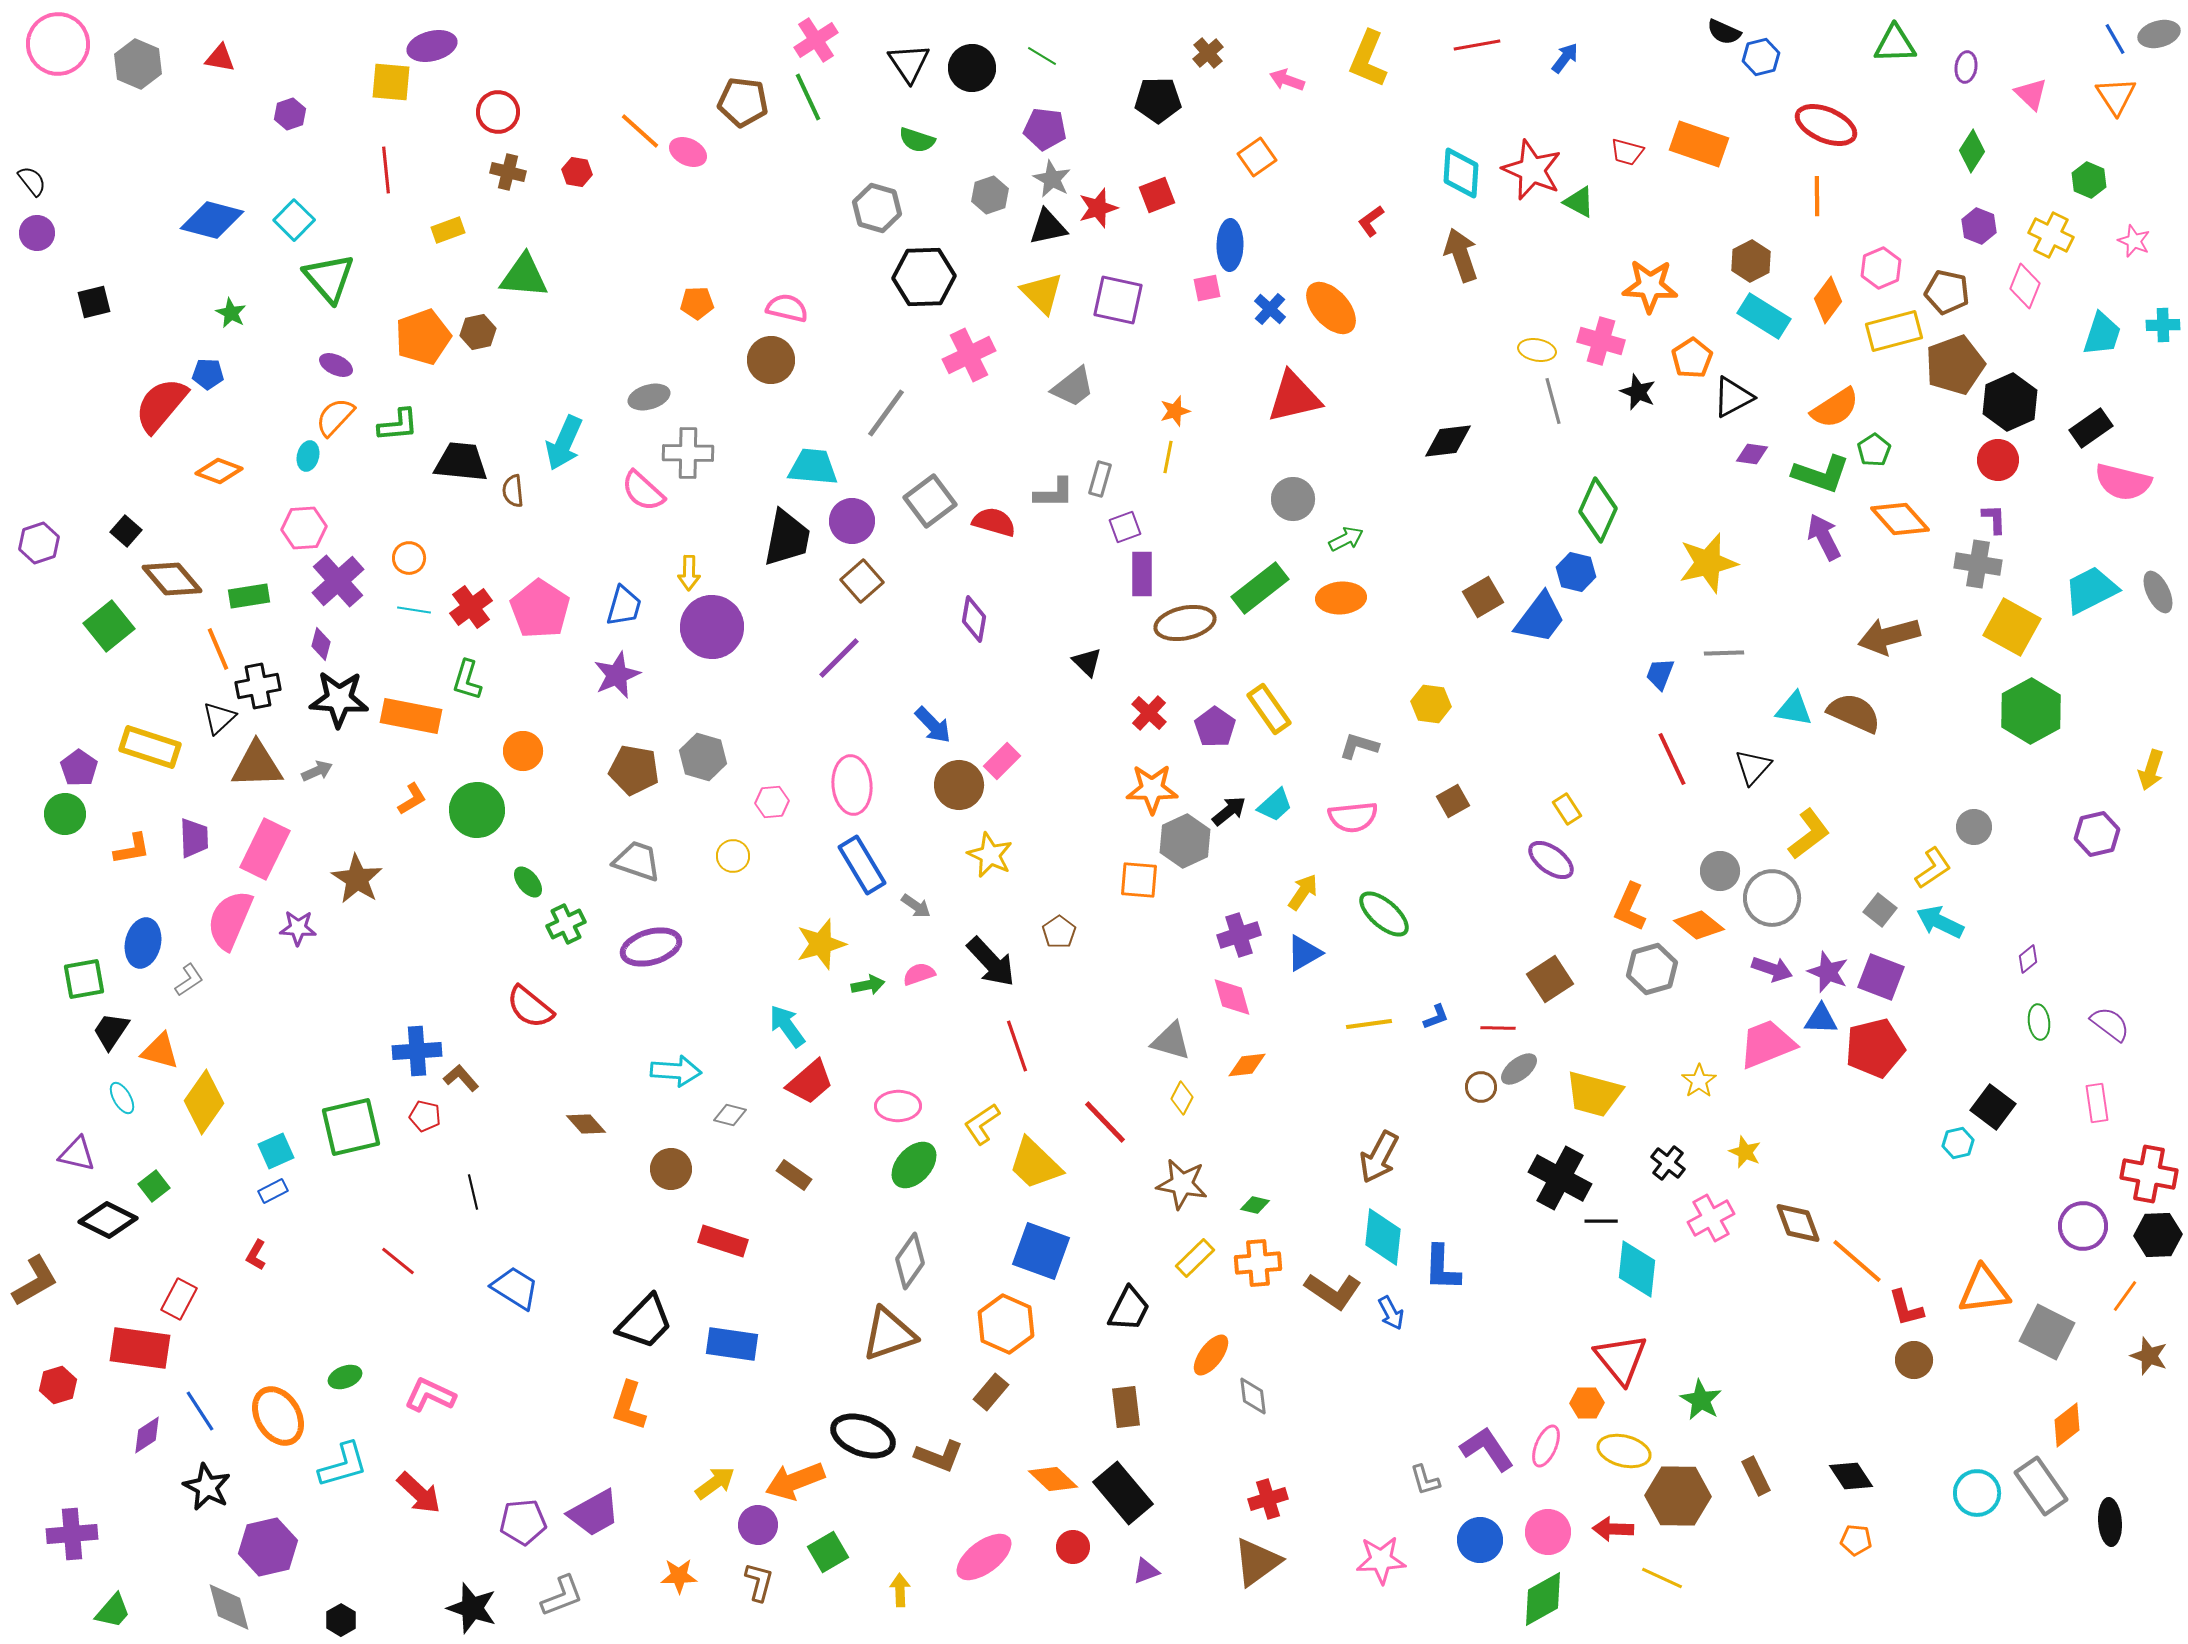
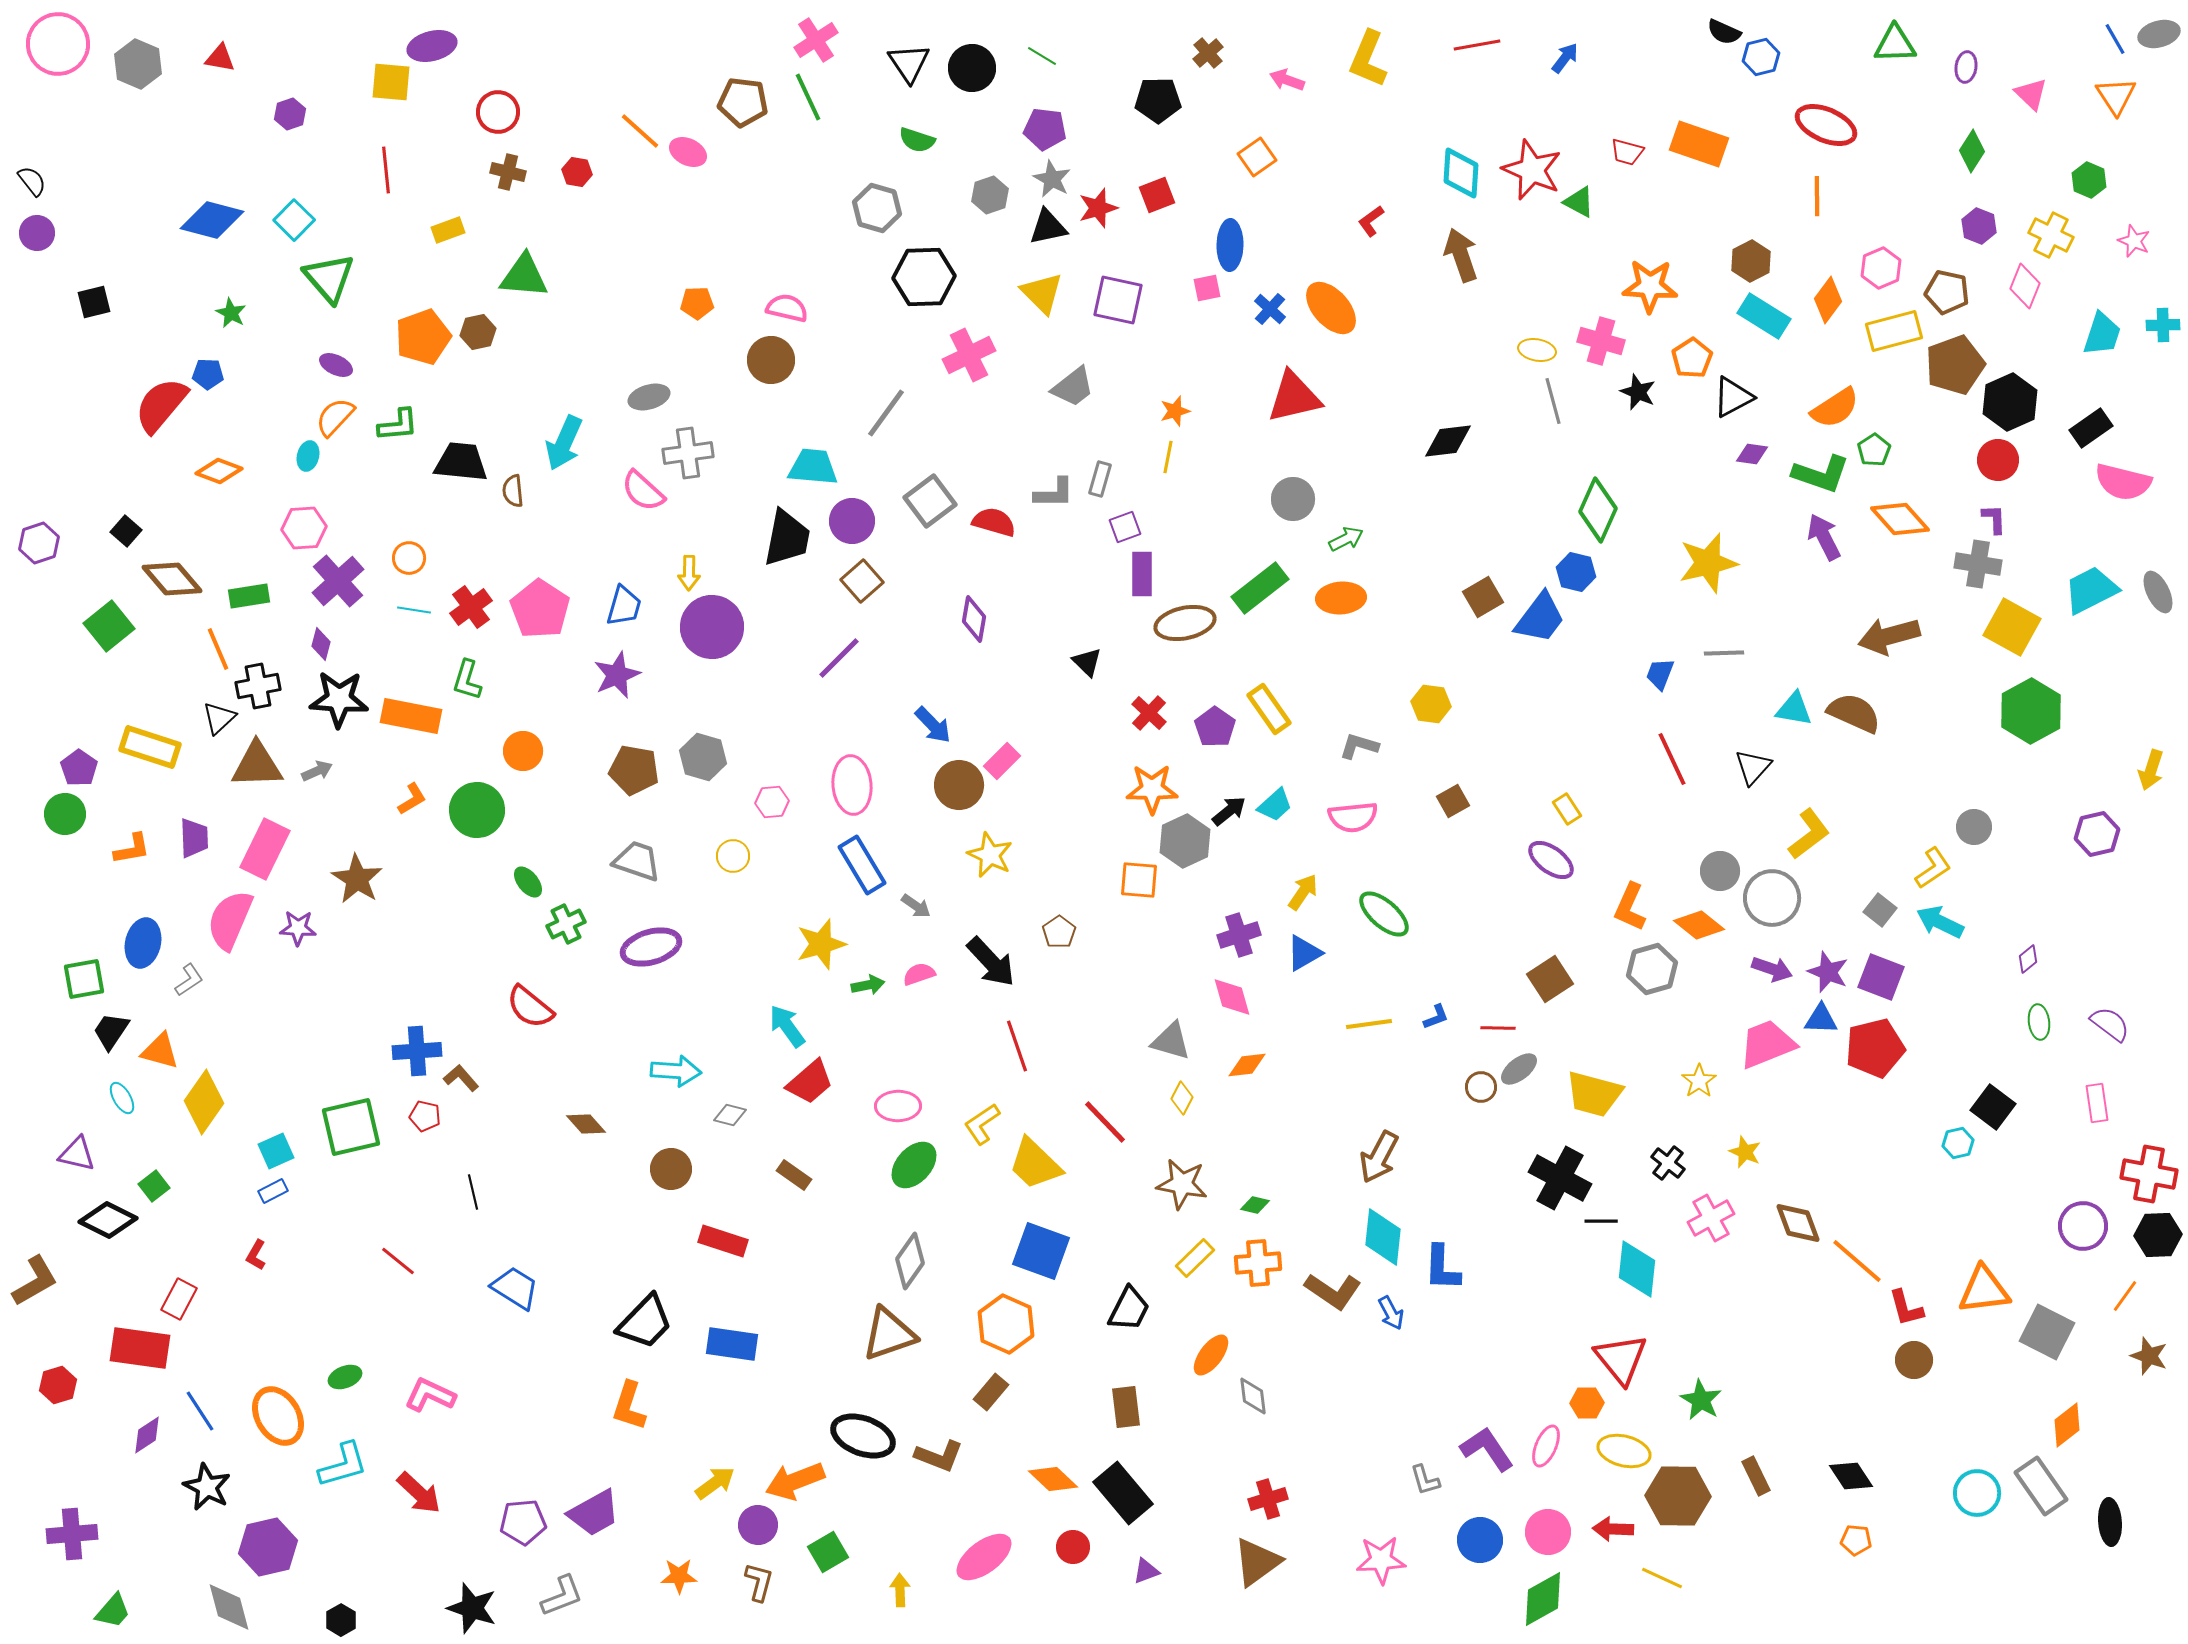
gray cross at (688, 453): rotated 9 degrees counterclockwise
